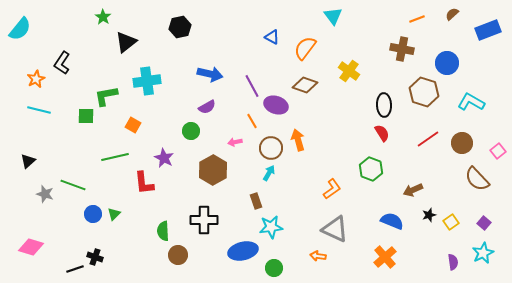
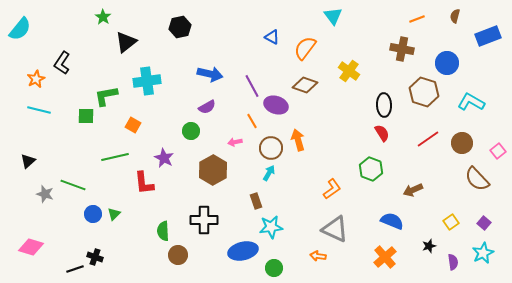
brown semicircle at (452, 14): moved 3 px right, 2 px down; rotated 32 degrees counterclockwise
blue rectangle at (488, 30): moved 6 px down
black star at (429, 215): moved 31 px down
